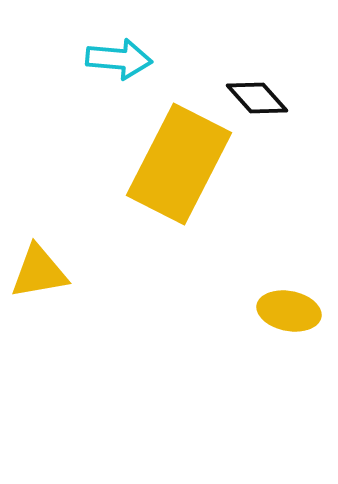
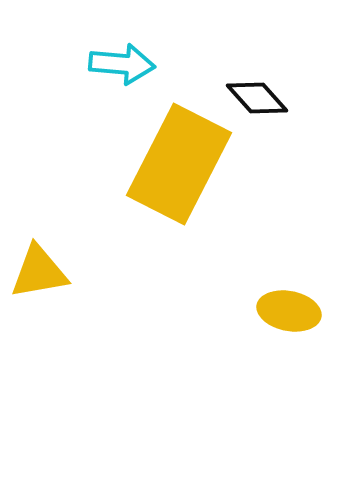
cyan arrow: moved 3 px right, 5 px down
